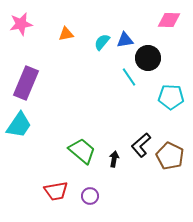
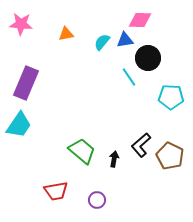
pink diamond: moved 29 px left
pink star: rotated 15 degrees clockwise
purple circle: moved 7 px right, 4 px down
